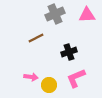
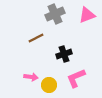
pink triangle: rotated 18 degrees counterclockwise
black cross: moved 5 px left, 2 px down
